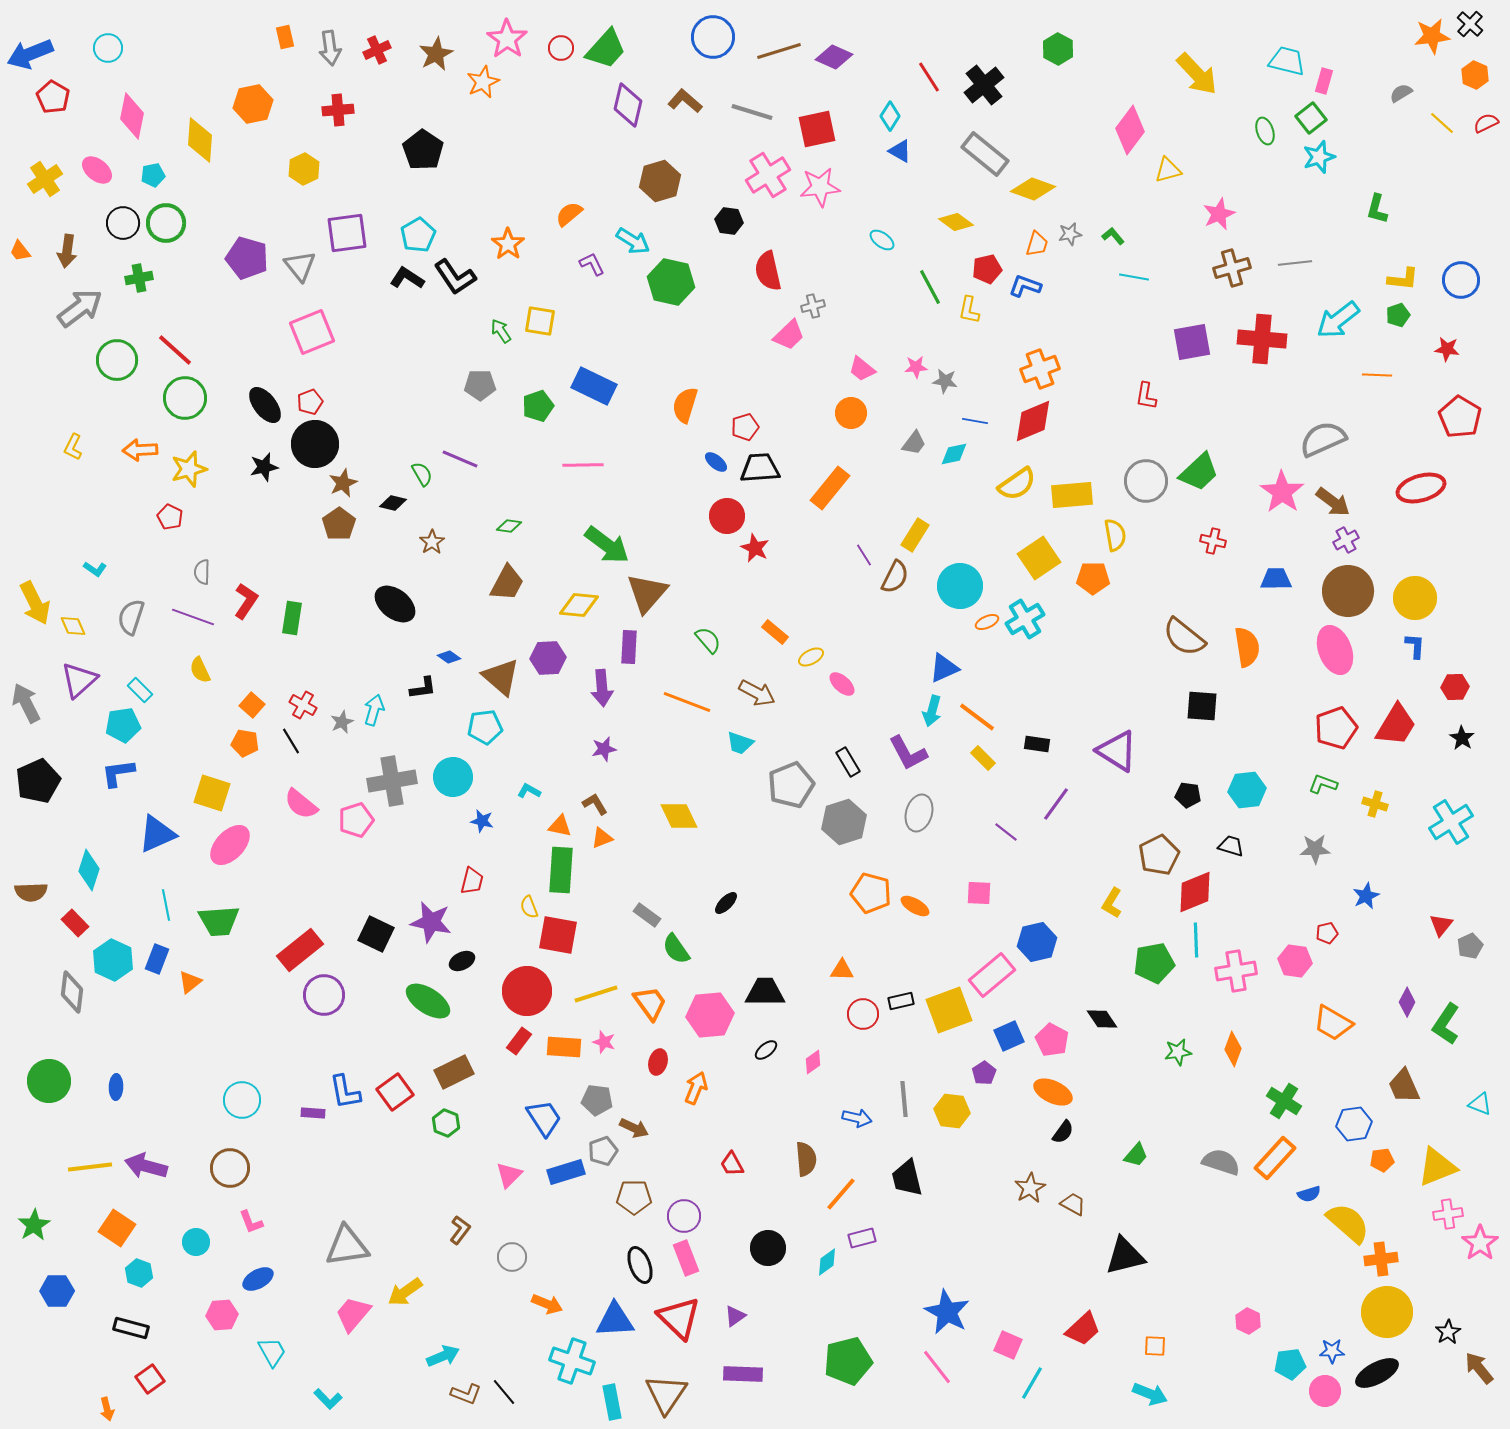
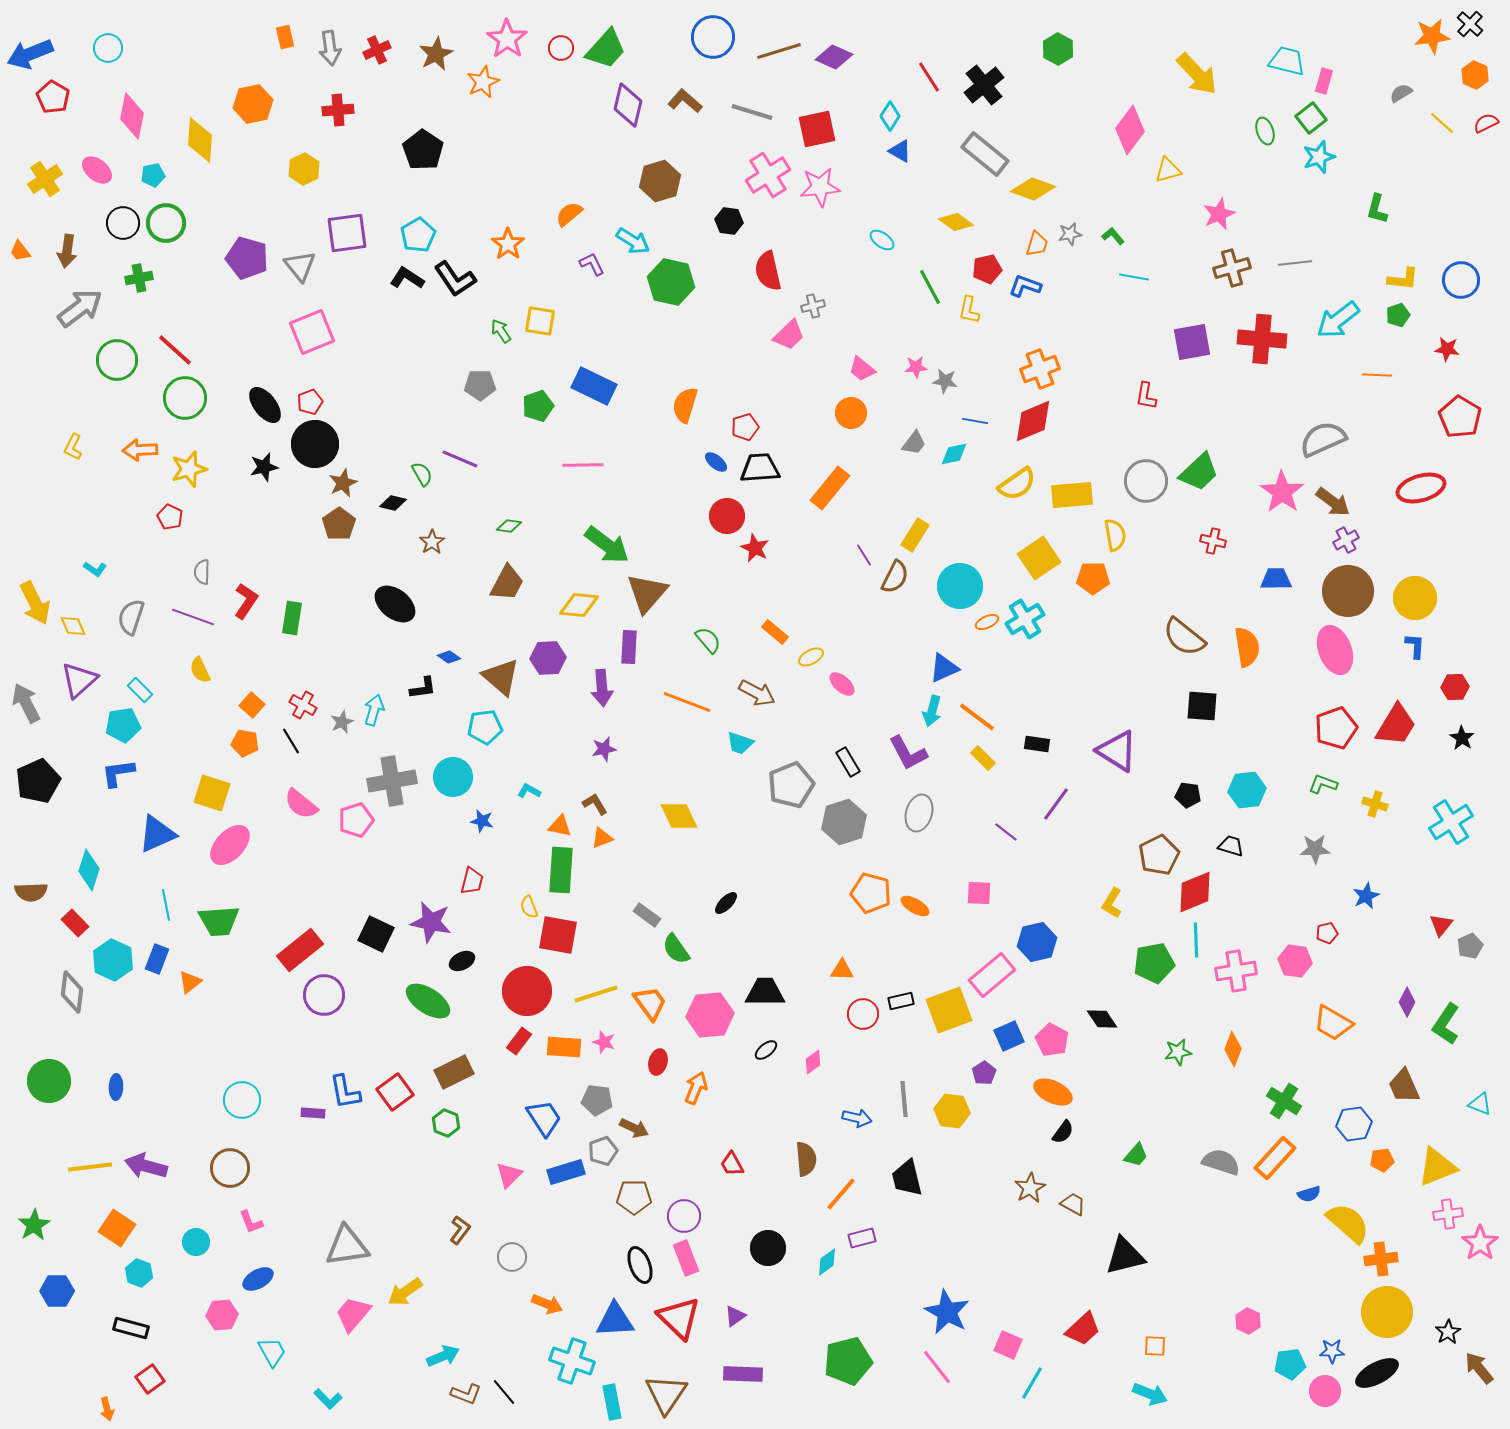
black L-shape at (455, 277): moved 2 px down
